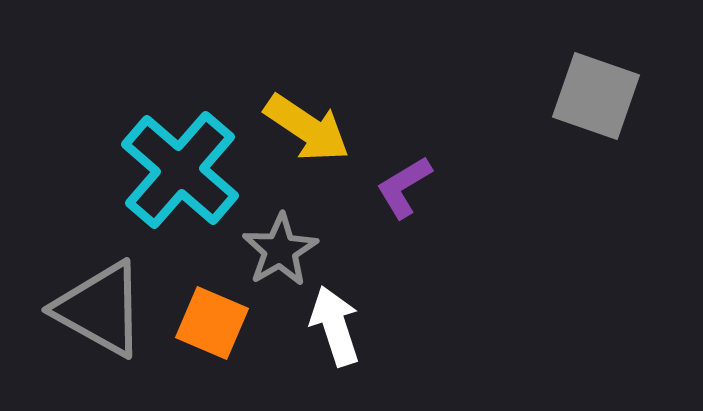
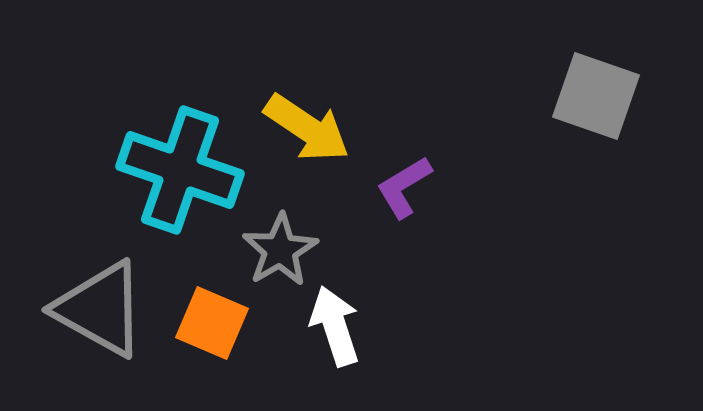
cyan cross: rotated 22 degrees counterclockwise
